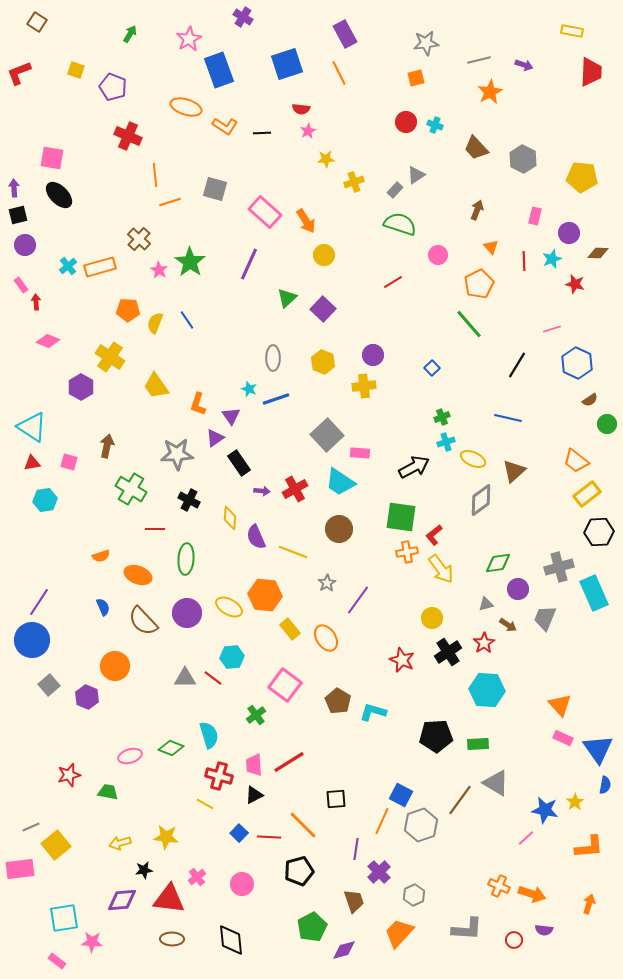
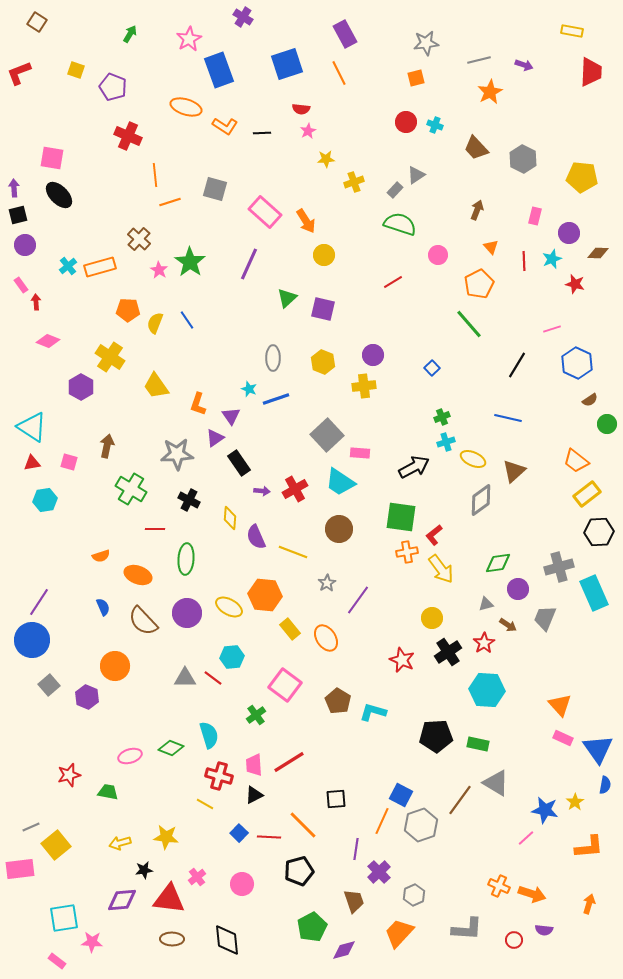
purple square at (323, 309): rotated 30 degrees counterclockwise
green rectangle at (478, 744): rotated 15 degrees clockwise
black diamond at (231, 940): moved 4 px left
